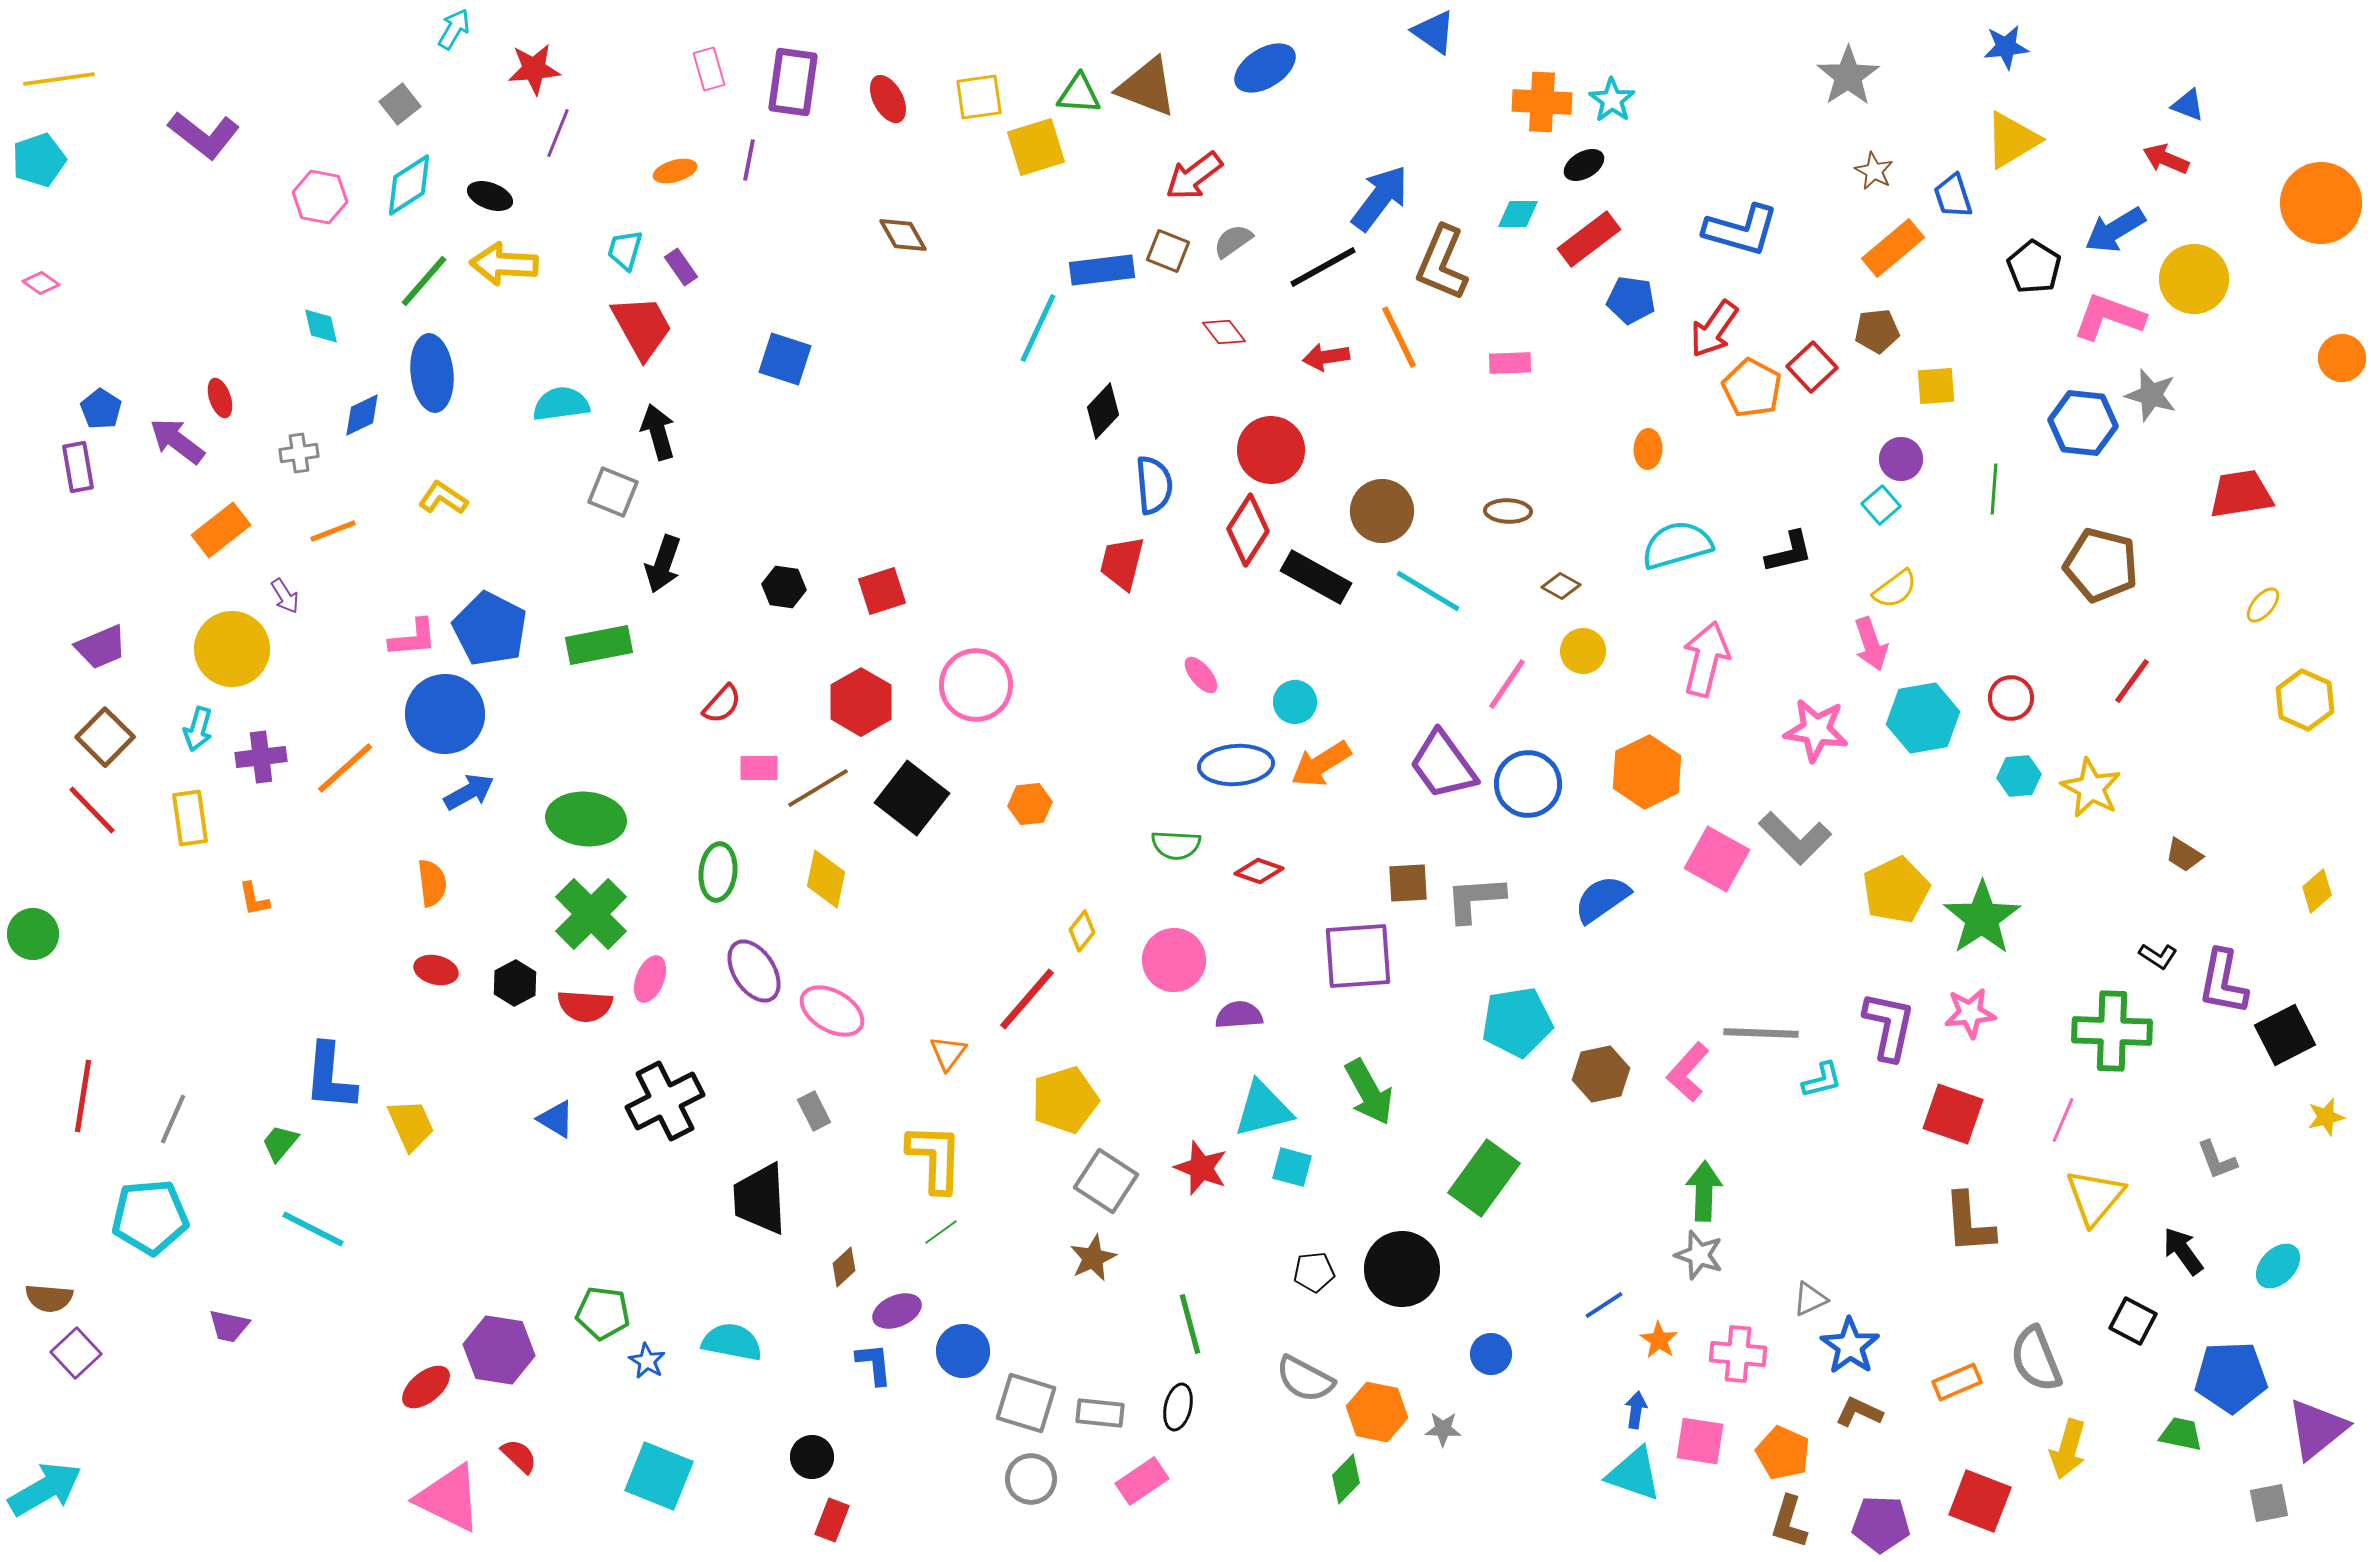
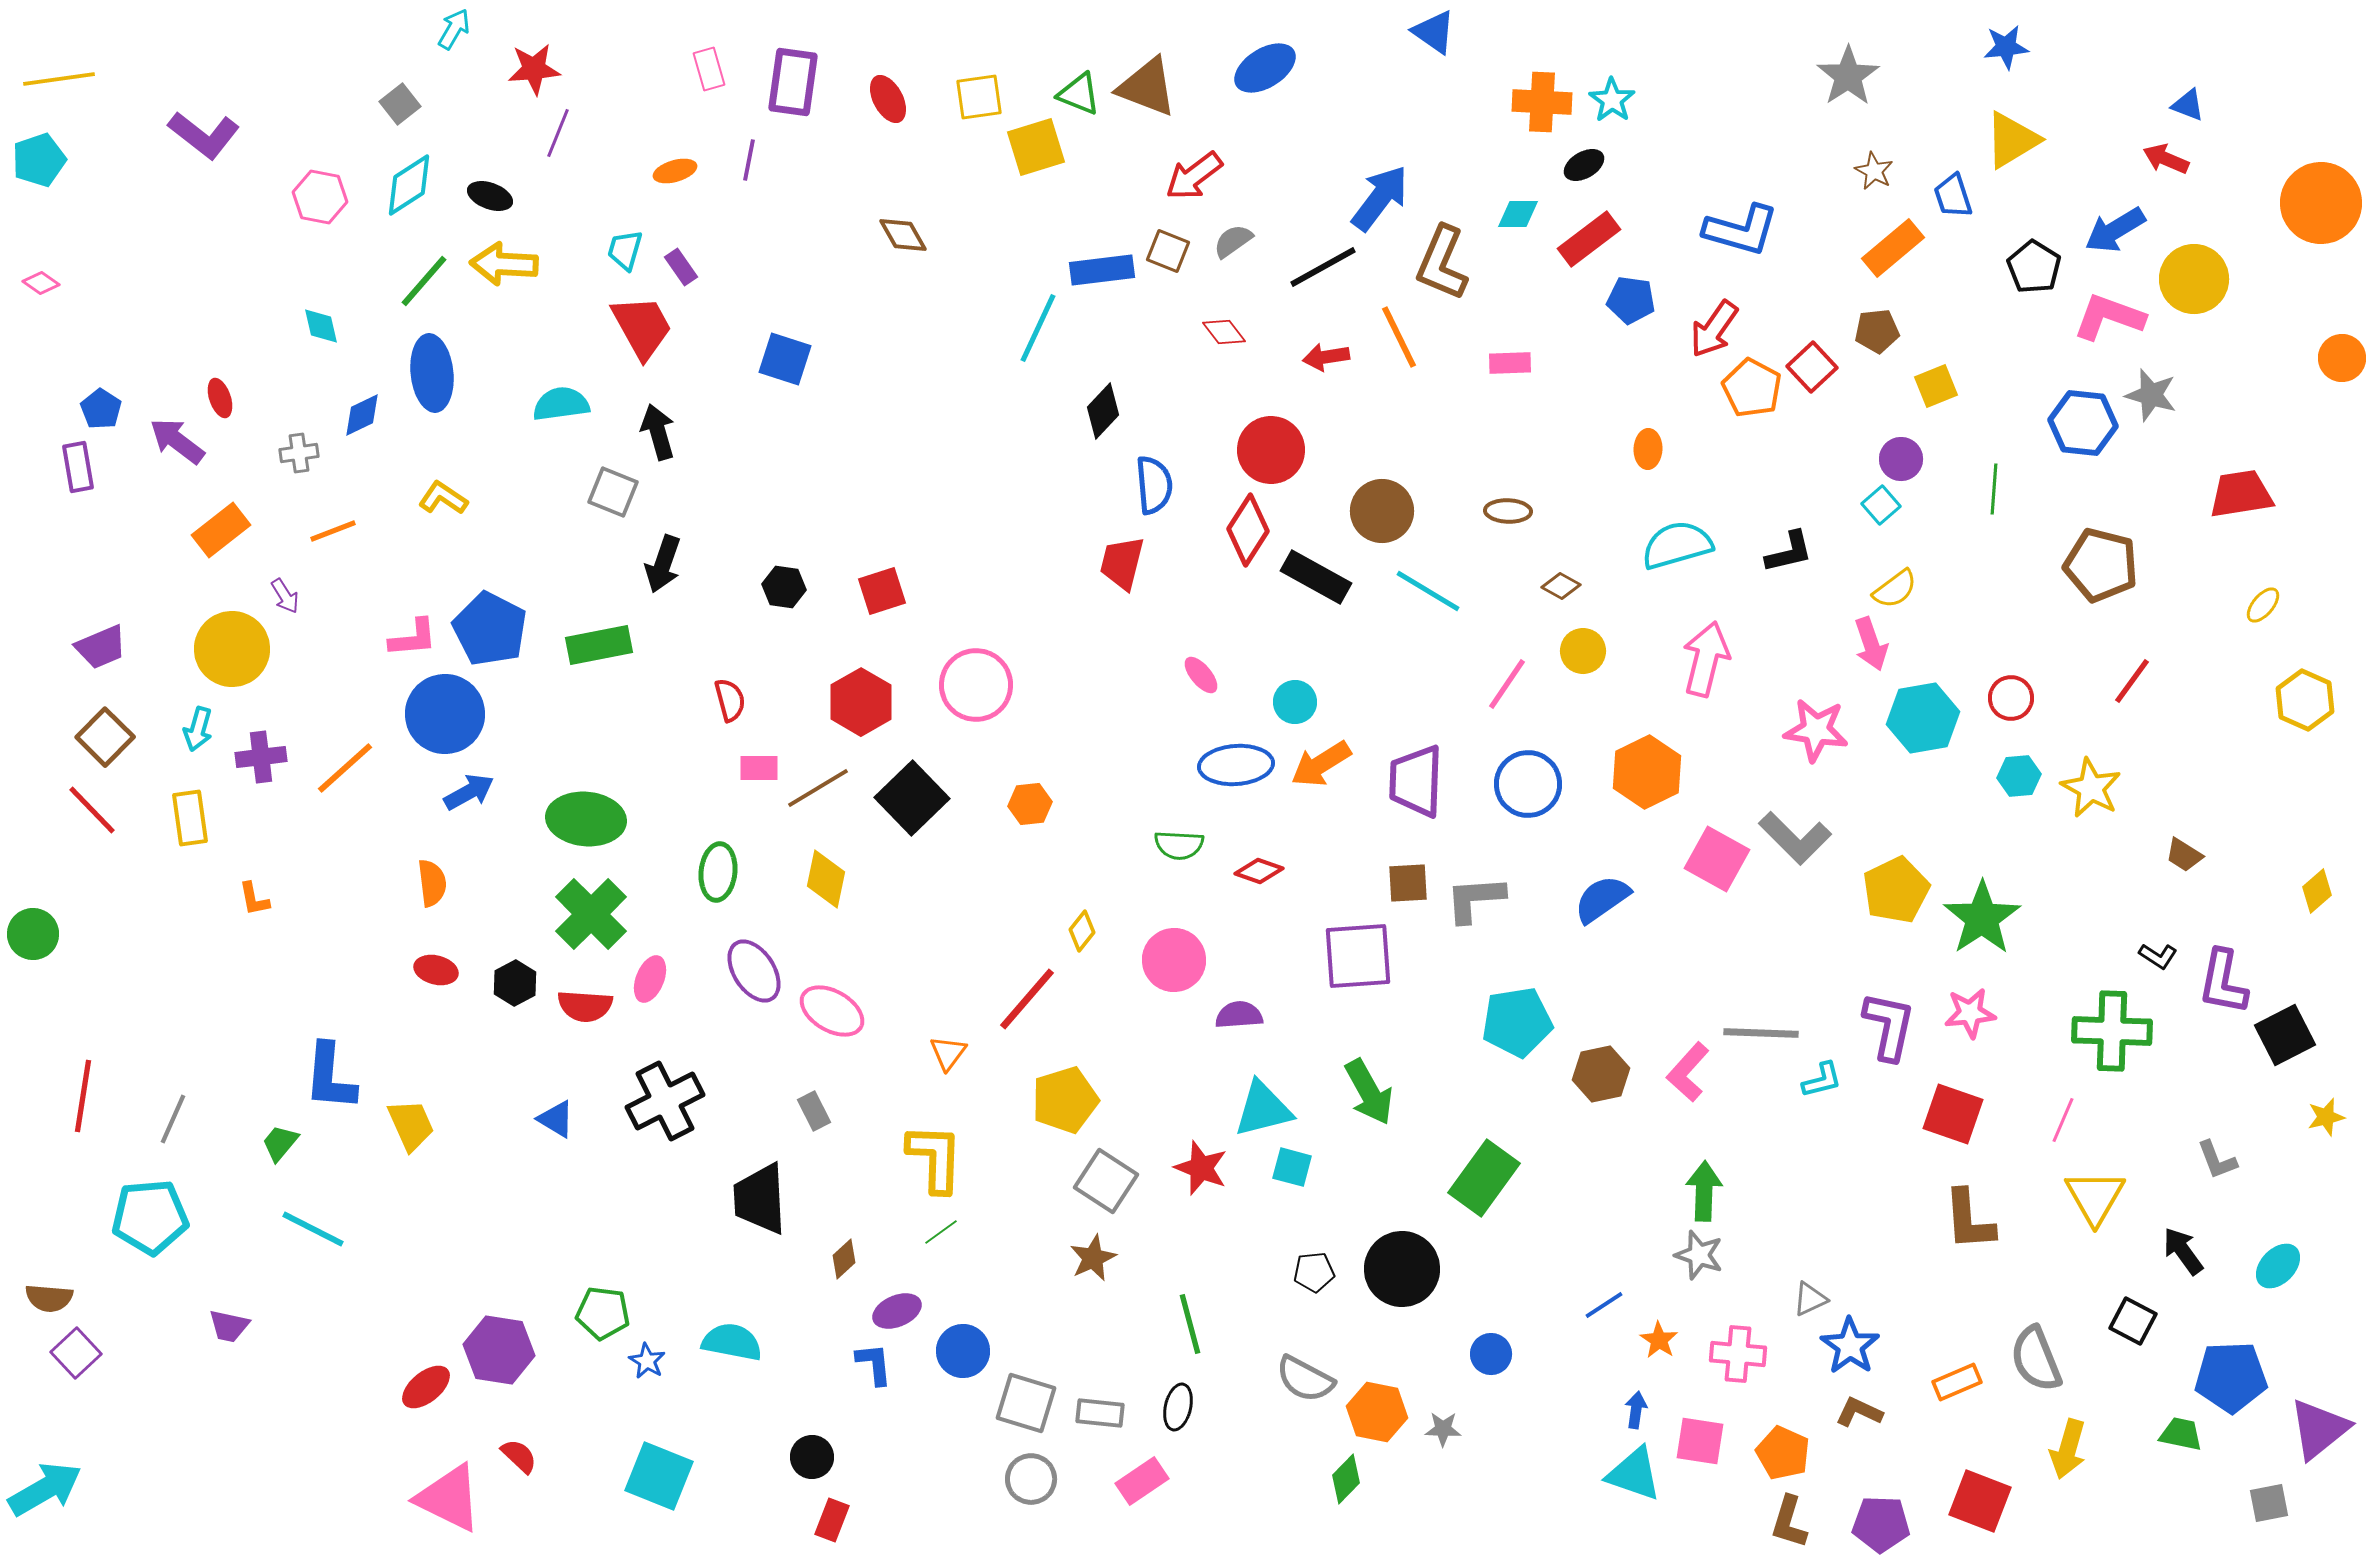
green triangle at (1079, 94): rotated 18 degrees clockwise
yellow square at (1936, 386): rotated 18 degrees counterclockwise
red semicircle at (722, 704): moved 8 px right, 4 px up; rotated 57 degrees counterclockwise
purple trapezoid at (1443, 765): moved 27 px left, 16 px down; rotated 38 degrees clockwise
black square at (912, 798): rotated 8 degrees clockwise
green semicircle at (1176, 845): moved 3 px right
yellow triangle at (2095, 1197): rotated 10 degrees counterclockwise
brown L-shape at (1969, 1223): moved 3 px up
brown diamond at (844, 1267): moved 8 px up
purple triangle at (2317, 1429): moved 2 px right
